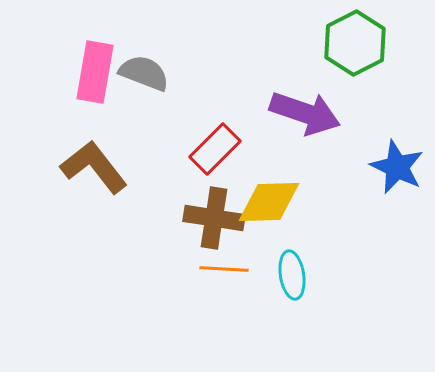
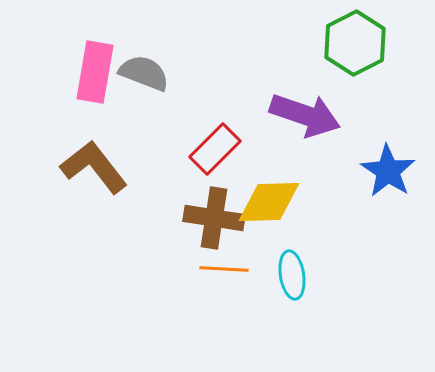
purple arrow: moved 2 px down
blue star: moved 9 px left, 4 px down; rotated 8 degrees clockwise
